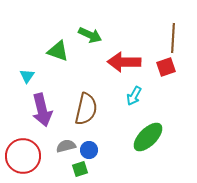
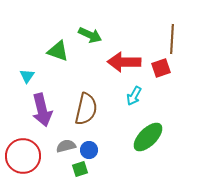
brown line: moved 1 px left, 1 px down
red square: moved 5 px left, 1 px down
